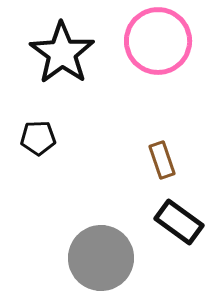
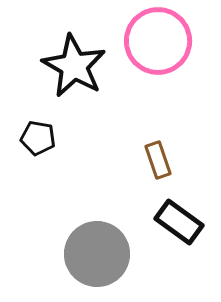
black star: moved 12 px right, 13 px down; rotated 6 degrees counterclockwise
black pentagon: rotated 12 degrees clockwise
brown rectangle: moved 4 px left
gray circle: moved 4 px left, 4 px up
